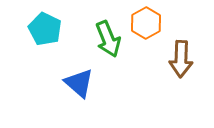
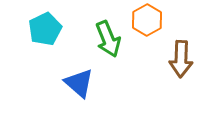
orange hexagon: moved 1 px right, 3 px up
cyan pentagon: rotated 20 degrees clockwise
